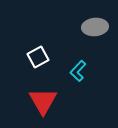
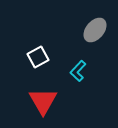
gray ellipse: moved 3 px down; rotated 45 degrees counterclockwise
